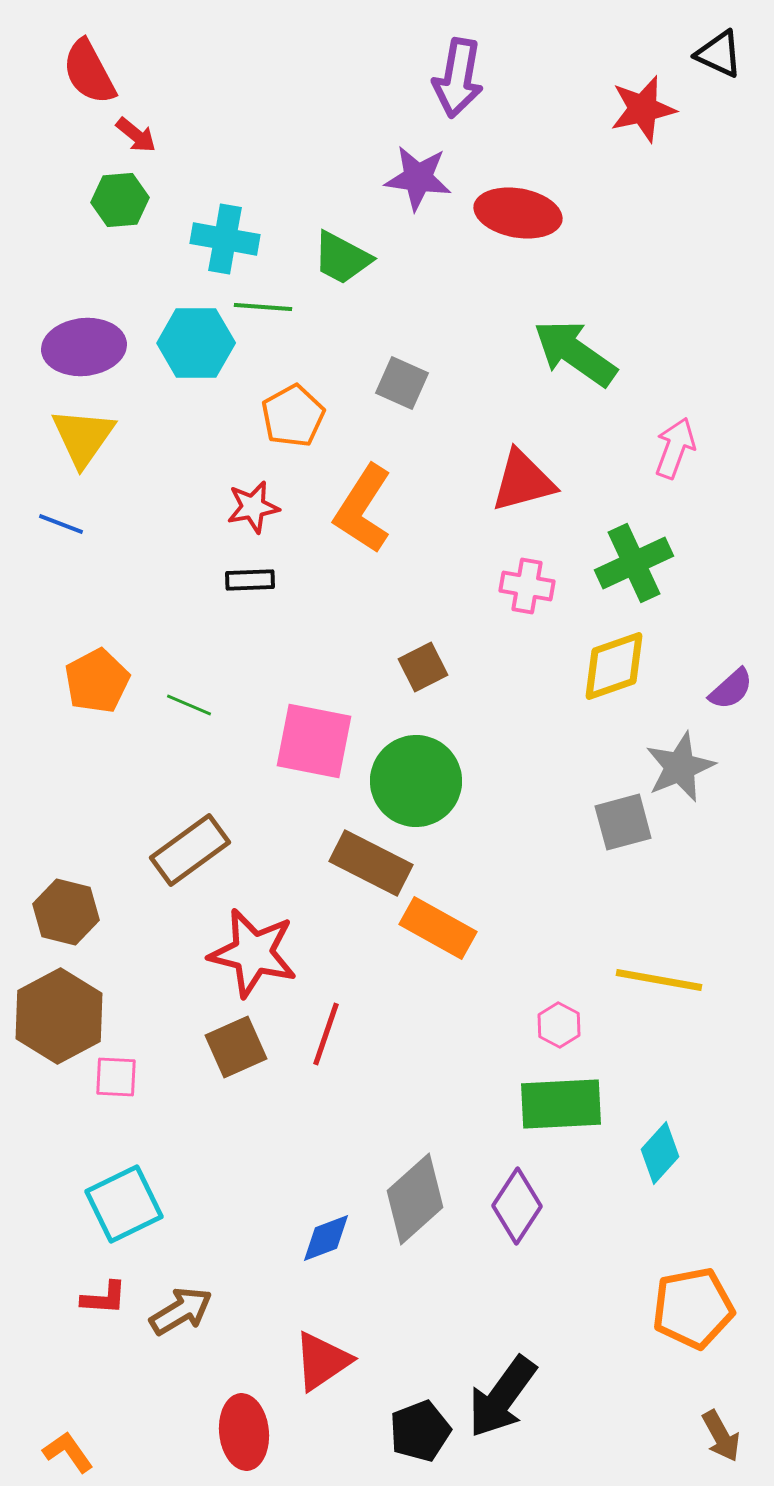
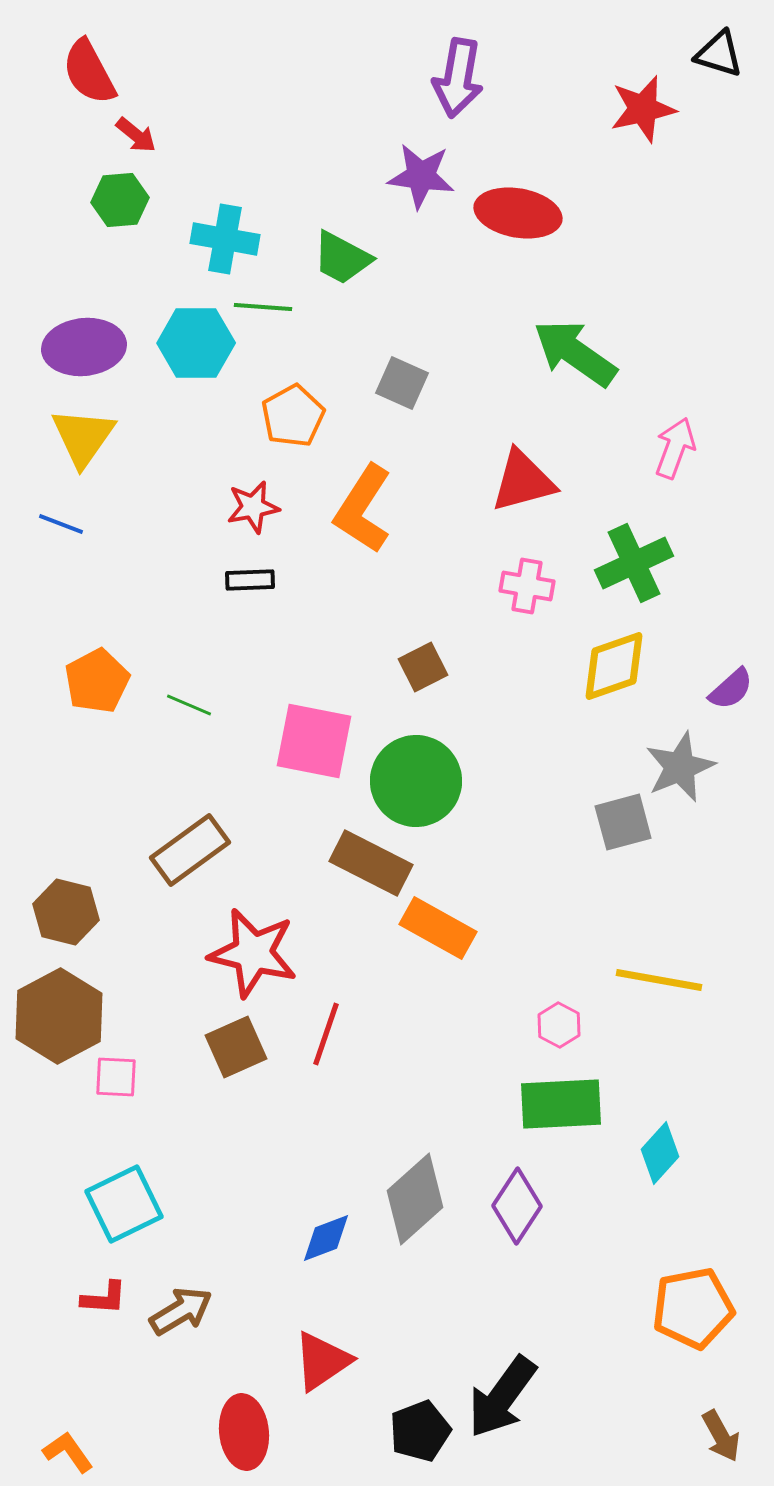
black triangle at (719, 54): rotated 8 degrees counterclockwise
purple star at (418, 178): moved 3 px right, 2 px up
